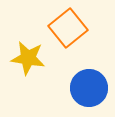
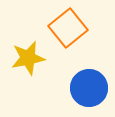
yellow star: rotated 20 degrees counterclockwise
